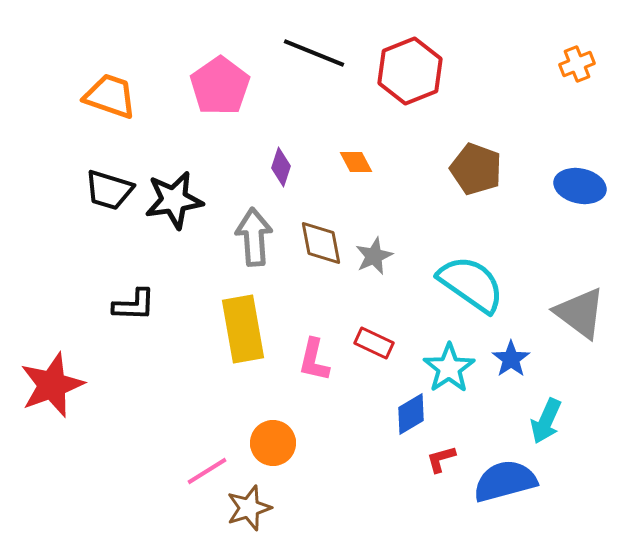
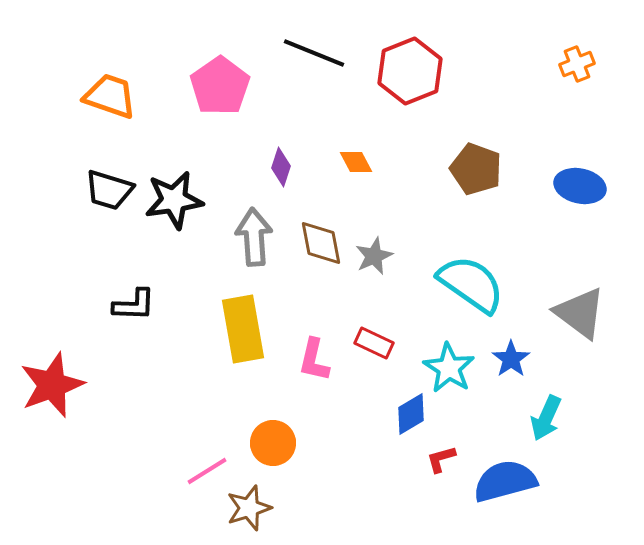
cyan star: rotated 6 degrees counterclockwise
cyan arrow: moved 3 px up
